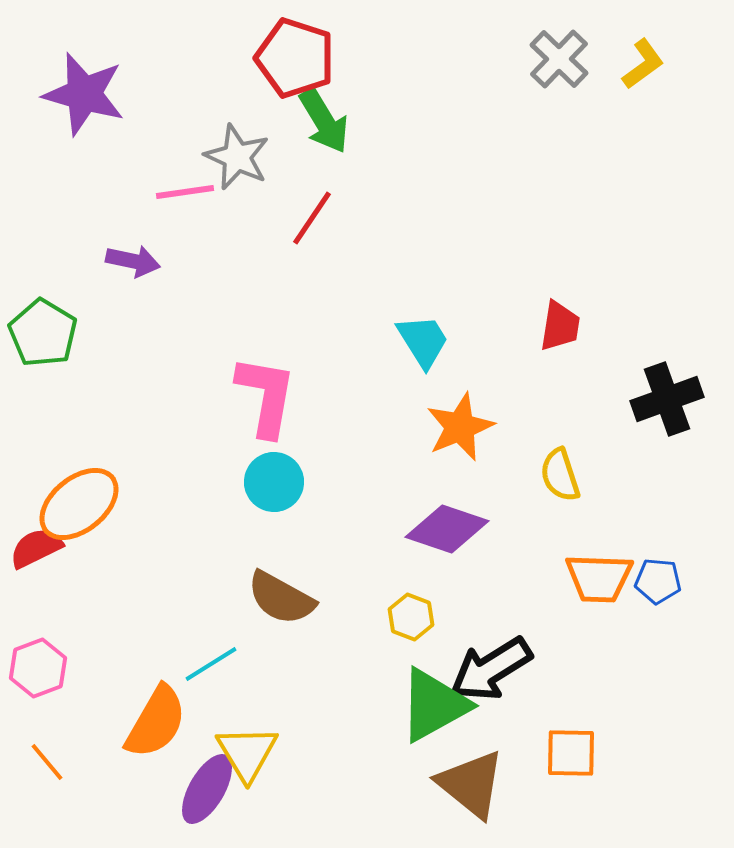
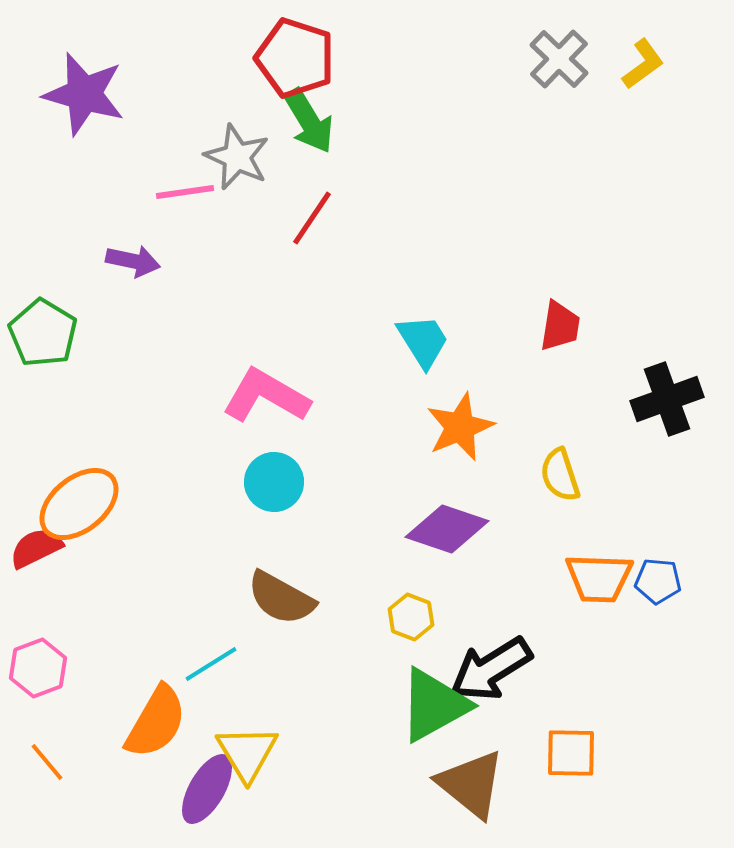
green arrow: moved 15 px left
pink L-shape: rotated 70 degrees counterclockwise
